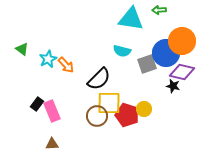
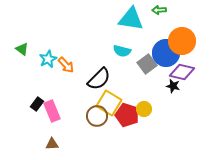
gray square: rotated 18 degrees counterclockwise
yellow square: rotated 30 degrees clockwise
